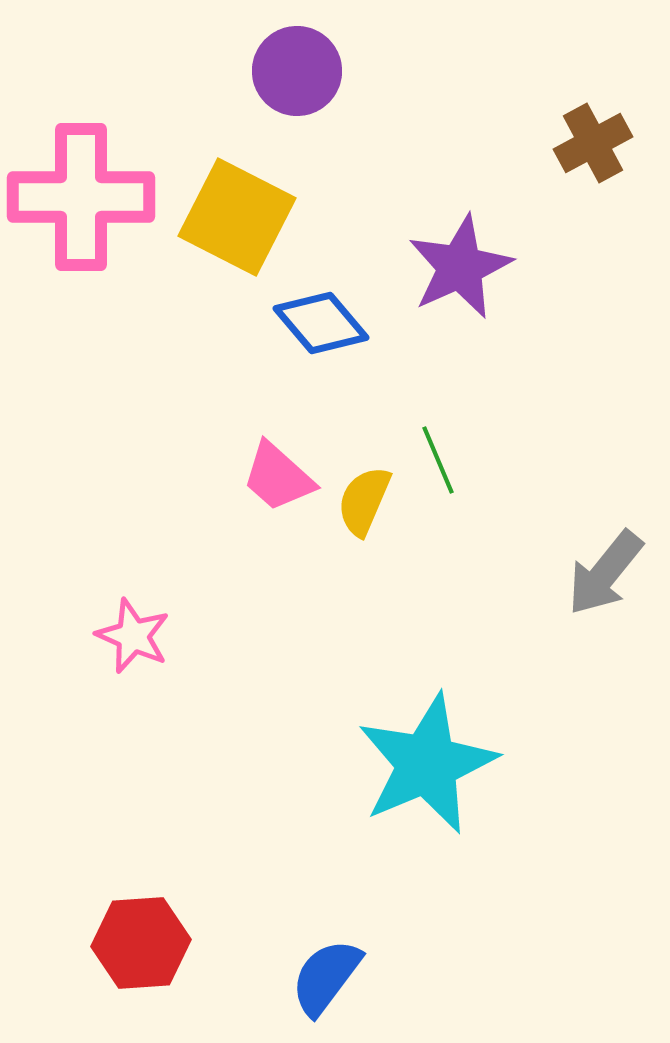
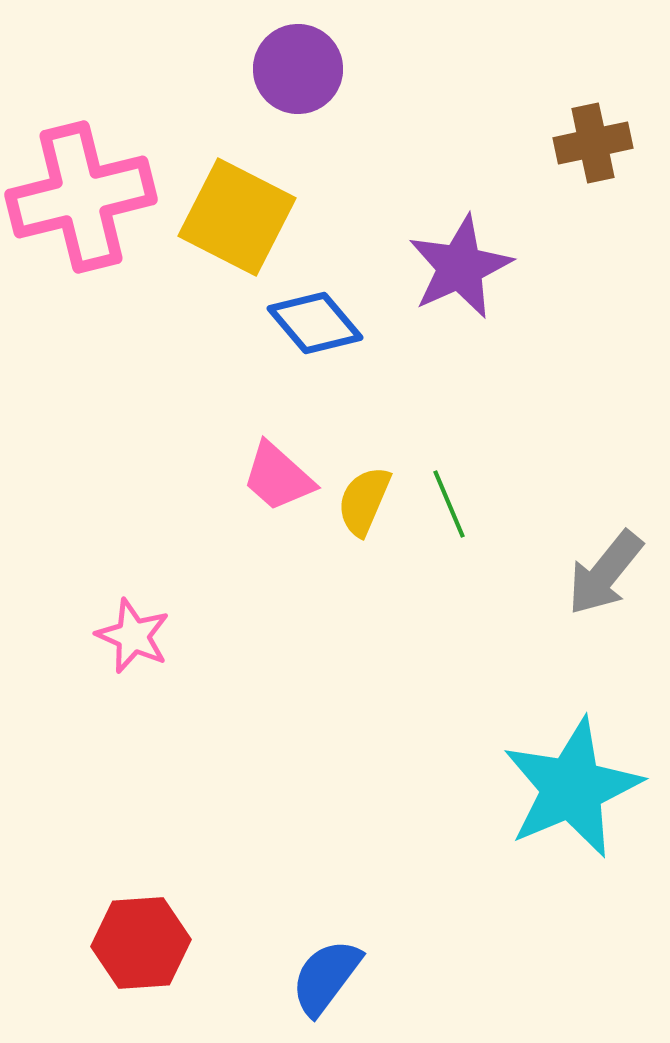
purple circle: moved 1 px right, 2 px up
brown cross: rotated 16 degrees clockwise
pink cross: rotated 14 degrees counterclockwise
blue diamond: moved 6 px left
green line: moved 11 px right, 44 px down
cyan star: moved 145 px right, 24 px down
